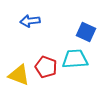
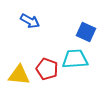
blue arrow: rotated 144 degrees counterclockwise
red pentagon: moved 1 px right, 2 px down
yellow triangle: rotated 15 degrees counterclockwise
